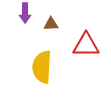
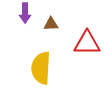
red triangle: moved 1 px right, 2 px up
yellow semicircle: moved 1 px left, 1 px down
